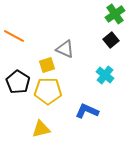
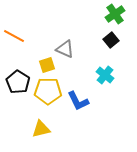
blue L-shape: moved 9 px left, 10 px up; rotated 140 degrees counterclockwise
